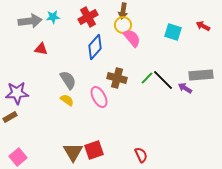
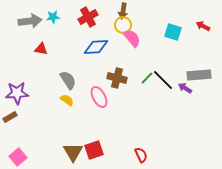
blue diamond: moved 1 px right; rotated 45 degrees clockwise
gray rectangle: moved 2 px left
